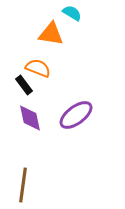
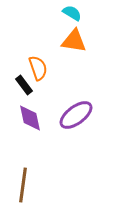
orange triangle: moved 23 px right, 7 px down
orange semicircle: rotated 50 degrees clockwise
